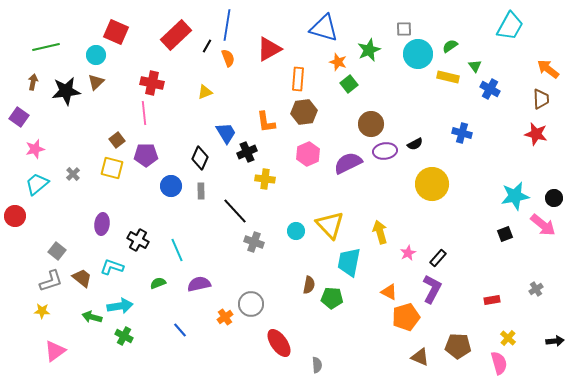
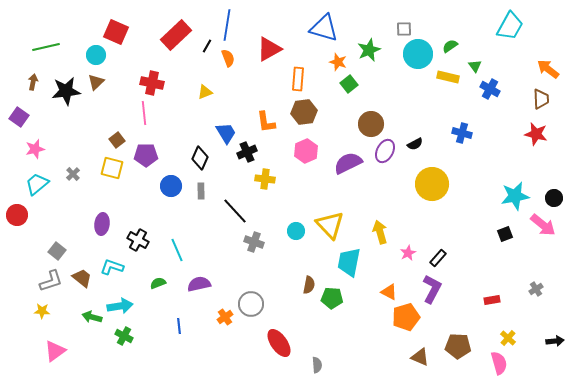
purple ellipse at (385, 151): rotated 55 degrees counterclockwise
pink hexagon at (308, 154): moved 2 px left, 3 px up
red circle at (15, 216): moved 2 px right, 1 px up
blue line at (180, 330): moved 1 px left, 4 px up; rotated 35 degrees clockwise
